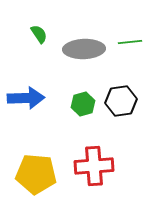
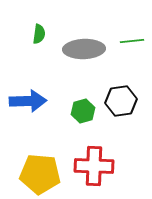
green semicircle: rotated 42 degrees clockwise
green line: moved 2 px right, 1 px up
blue arrow: moved 2 px right, 3 px down
green hexagon: moved 7 px down
red cross: rotated 6 degrees clockwise
yellow pentagon: moved 4 px right
